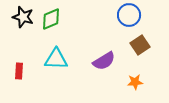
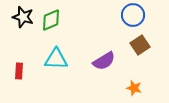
blue circle: moved 4 px right
green diamond: moved 1 px down
orange star: moved 1 px left, 6 px down; rotated 21 degrees clockwise
